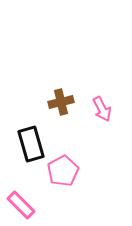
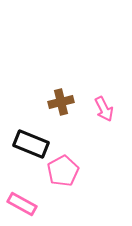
pink arrow: moved 2 px right
black rectangle: rotated 52 degrees counterclockwise
pink rectangle: moved 1 px right, 1 px up; rotated 16 degrees counterclockwise
